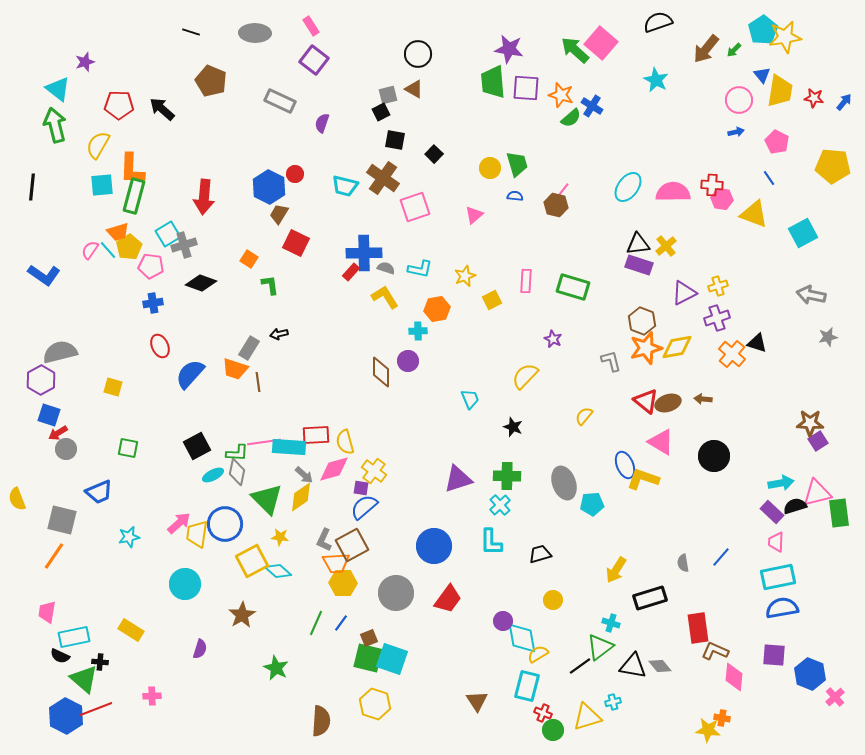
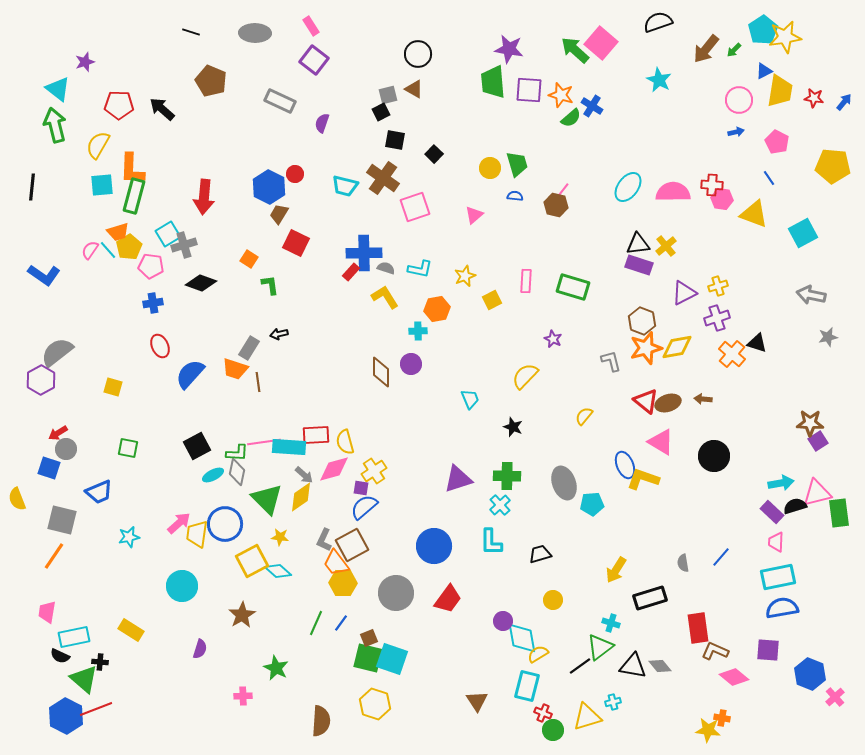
blue triangle at (762, 75): moved 2 px right, 4 px up; rotated 42 degrees clockwise
cyan star at (656, 80): moved 3 px right
purple square at (526, 88): moved 3 px right, 2 px down
gray semicircle at (60, 352): moved 3 px left; rotated 24 degrees counterclockwise
purple circle at (408, 361): moved 3 px right, 3 px down
blue square at (49, 415): moved 53 px down
yellow cross at (374, 471): rotated 20 degrees clockwise
orange trapezoid at (336, 563): rotated 56 degrees clockwise
cyan circle at (185, 584): moved 3 px left, 2 px down
purple square at (774, 655): moved 6 px left, 5 px up
pink diamond at (734, 677): rotated 56 degrees counterclockwise
pink cross at (152, 696): moved 91 px right
